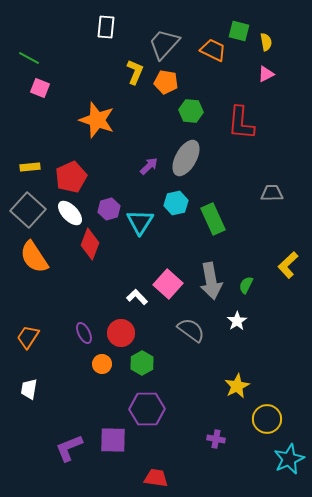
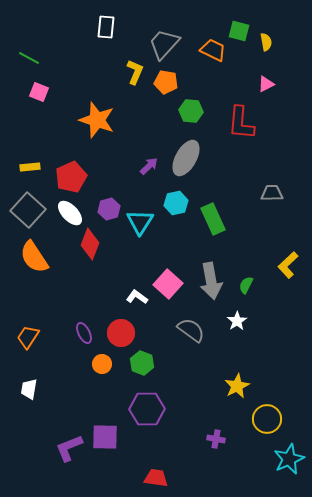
pink triangle at (266, 74): moved 10 px down
pink square at (40, 88): moved 1 px left, 4 px down
white L-shape at (137, 297): rotated 10 degrees counterclockwise
green hexagon at (142, 363): rotated 10 degrees counterclockwise
purple square at (113, 440): moved 8 px left, 3 px up
